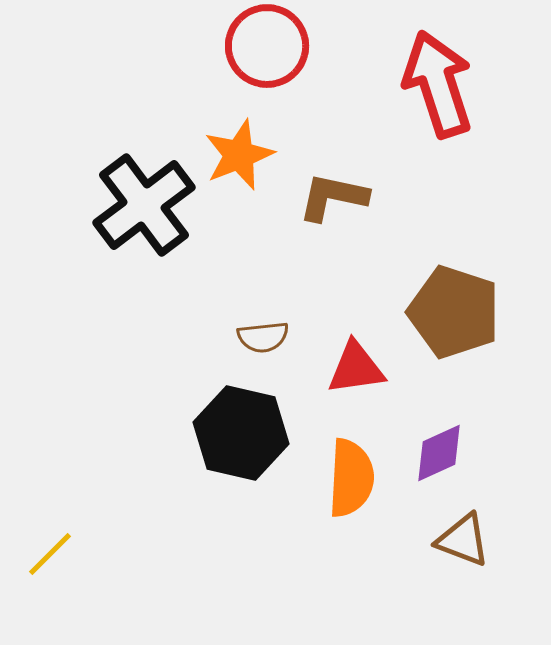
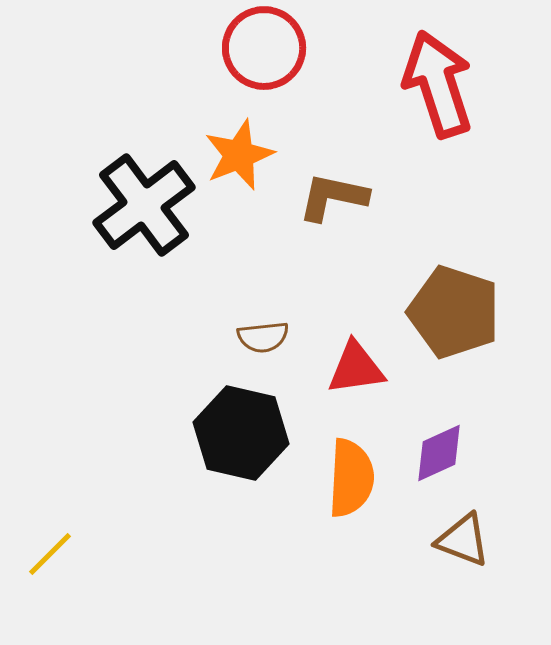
red circle: moved 3 px left, 2 px down
